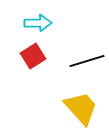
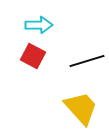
cyan arrow: moved 1 px right, 2 px down
red square: rotated 30 degrees counterclockwise
